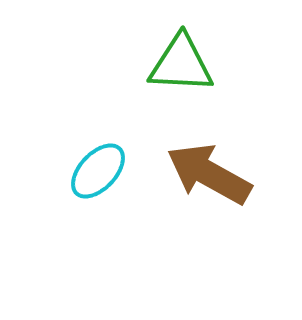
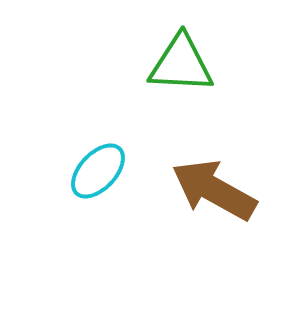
brown arrow: moved 5 px right, 16 px down
